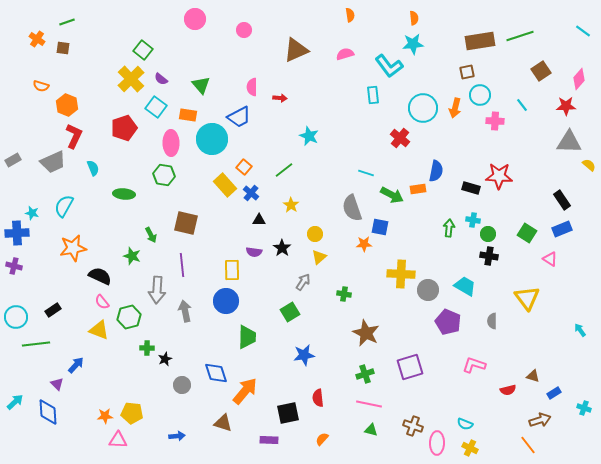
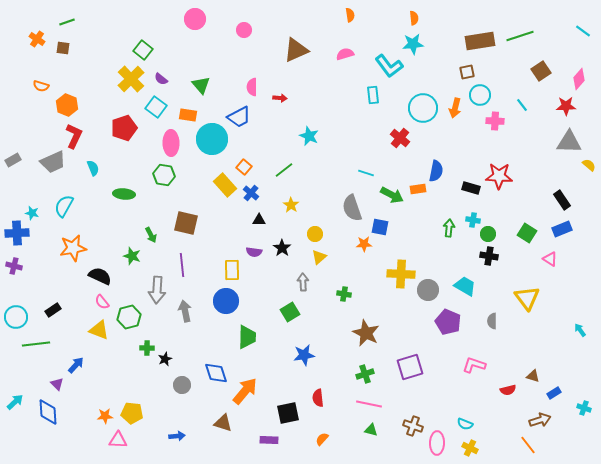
gray arrow at (303, 282): rotated 36 degrees counterclockwise
